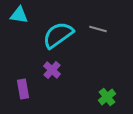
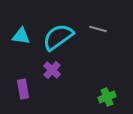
cyan triangle: moved 2 px right, 21 px down
cyan semicircle: moved 2 px down
green cross: rotated 18 degrees clockwise
